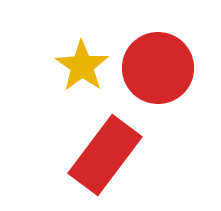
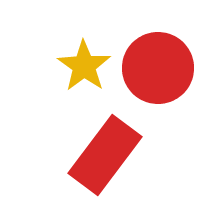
yellow star: moved 2 px right
